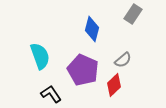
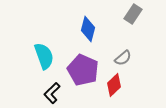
blue diamond: moved 4 px left
cyan semicircle: moved 4 px right
gray semicircle: moved 2 px up
black L-shape: moved 1 px right, 1 px up; rotated 100 degrees counterclockwise
